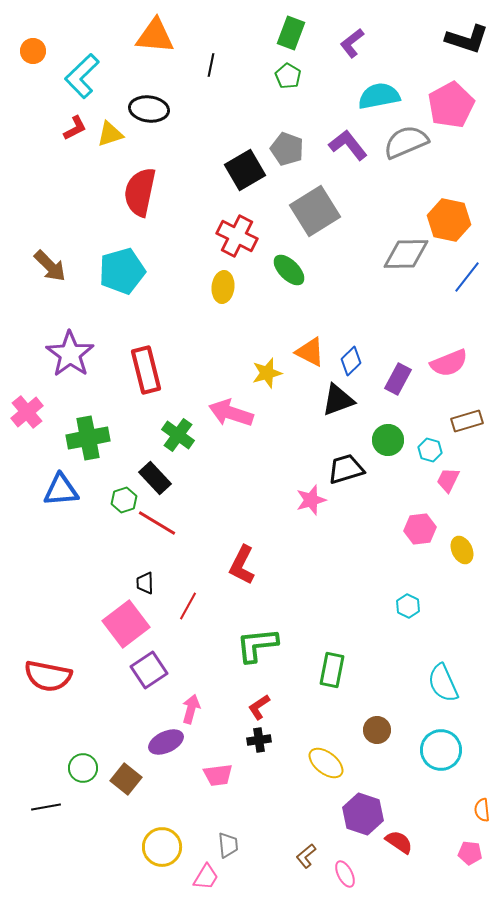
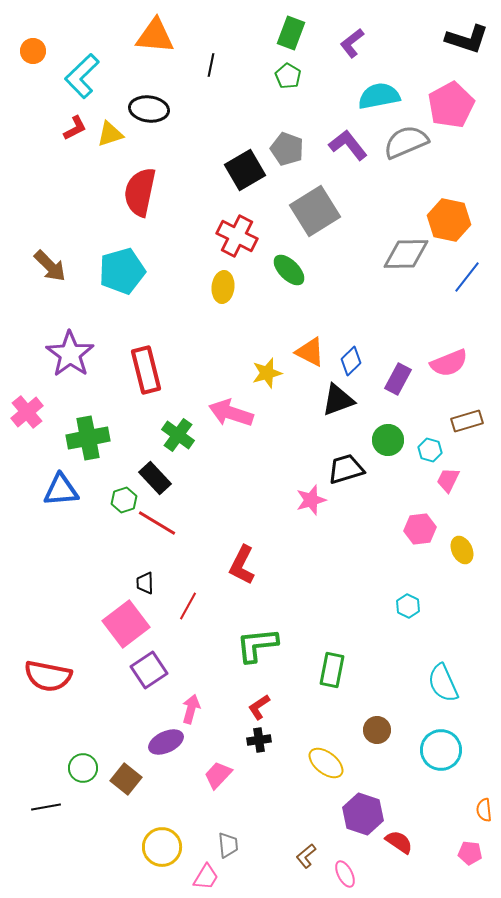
pink trapezoid at (218, 775): rotated 140 degrees clockwise
orange semicircle at (482, 810): moved 2 px right
